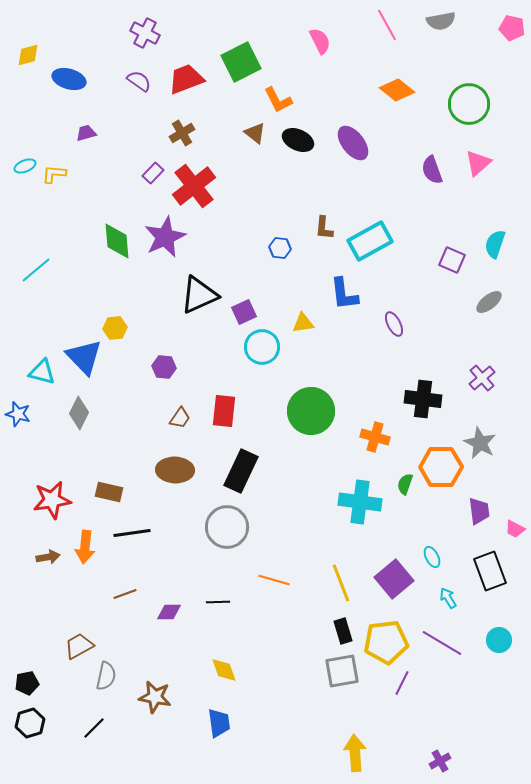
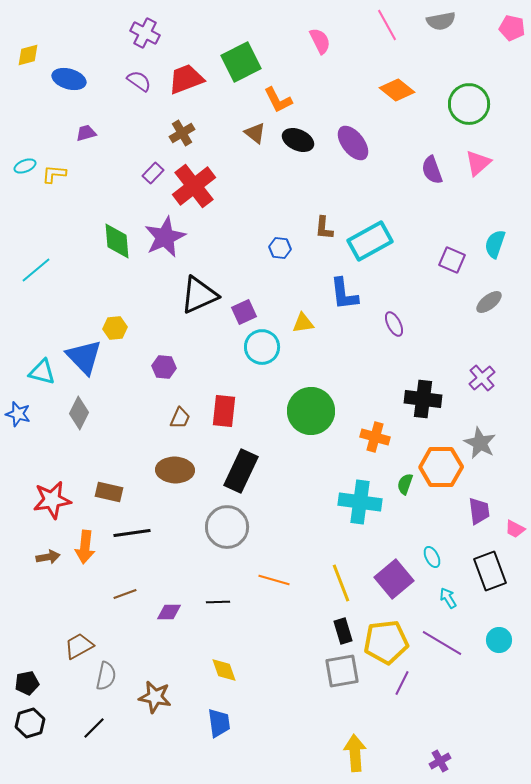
brown trapezoid at (180, 418): rotated 10 degrees counterclockwise
